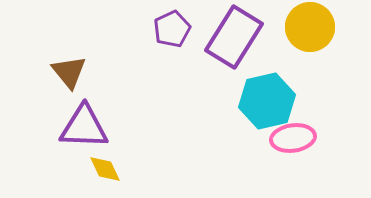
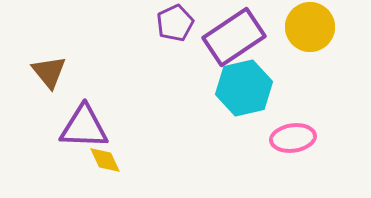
purple pentagon: moved 3 px right, 6 px up
purple rectangle: rotated 24 degrees clockwise
brown triangle: moved 20 px left
cyan hexagon: moved 23 px left, 13 px up
yellow diamond: moved 9 px up
